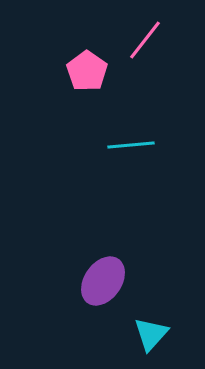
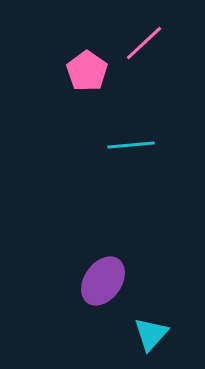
pink line: moved 1 px left, 3 px down; rotated 9 degrees clockwise
